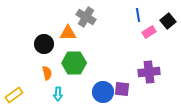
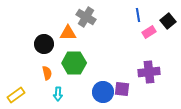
yellow rectangle: moved 2 px right
